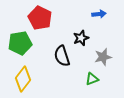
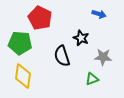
blue arrow: rotated 24 degrees clockwise
black star: rotated 28 degrees counterclockwise
green pentagon: rotated 15 degrees clockwise
gray star: rotated 18 degrees clockwise
yellow diamond: moved 3 px up; rotated 30 degrees counterclockwise
